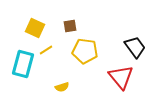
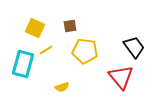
black trapezoid: moved 1 px left
